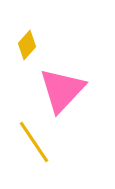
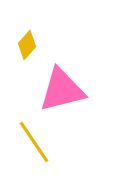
pink triangle: rotated 33 degrees clockwise
